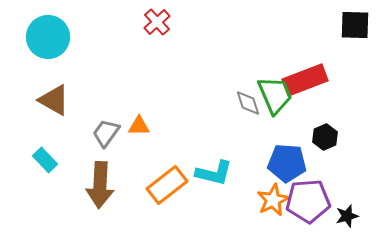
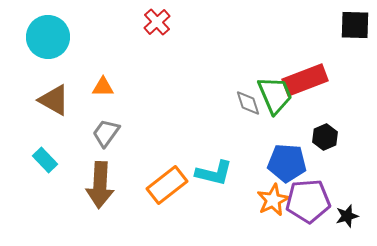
orange triangle: moved 36 px left, 39 px up
